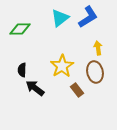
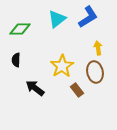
cyan triangle: moved 3 px left, 1 px down
black semicircle: moved 6 px left, 10 px up
